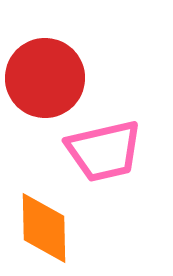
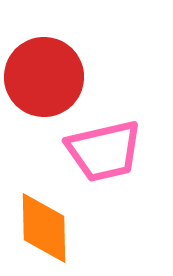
red circle: moved 1 px left, 1 px up
